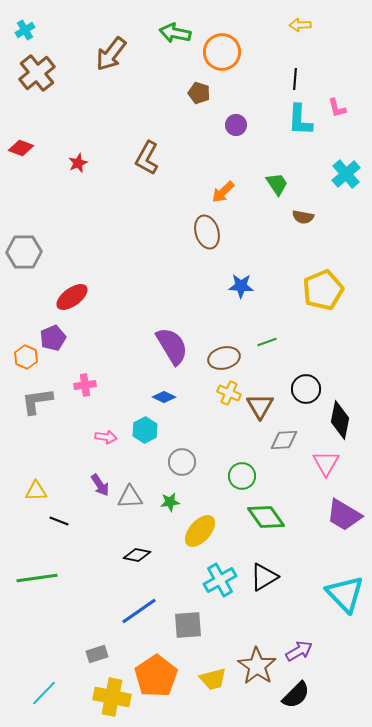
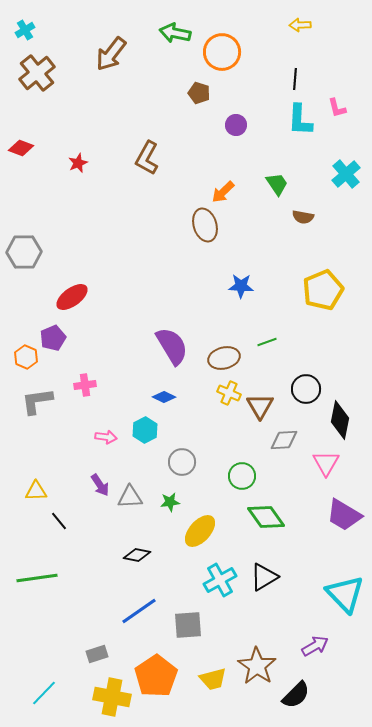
brown ellipse at (207, 232): moved 2 px left, 7 px up
black line at (59, 521): rotated 30 degrees clockwise
purple arrow at (299, 651): moved 16 px right, 5 px up
